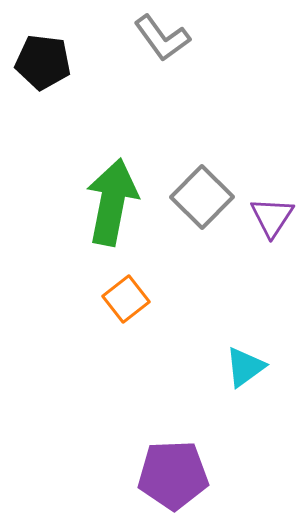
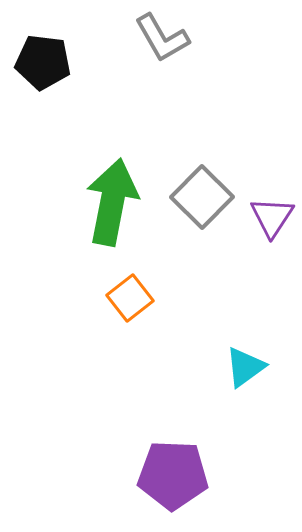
gray L-shape: rotated 6 degrees clockwise
orange square: moved 4 px right, 1 px up
purple pentagon: rotated 4 degrees clockwise
